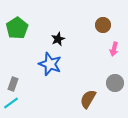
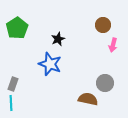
pink arrow: moved 1 px left, 4 px up
gray circle: moved 10 px left
brown semicircle: rotated 72 degrees clockwise
cyan line: rotated 56 degrees counterclockwise
